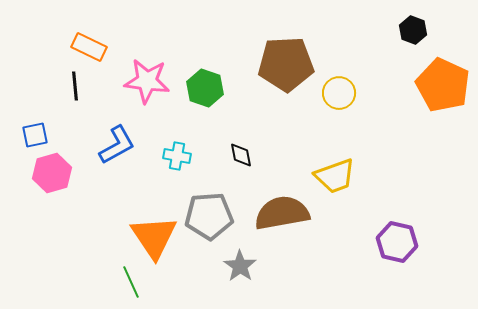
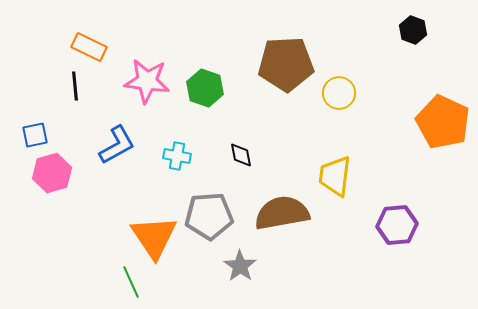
orange pentagon: moved 37 px down
yellow trapezoid: rotated 117 degrees clockwise
purple hexagon: moved 17 px up; rotated 18 degrees counterclockwise
